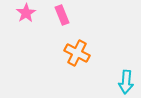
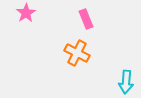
pink rectangle: moved 24 px right, 4 px down
